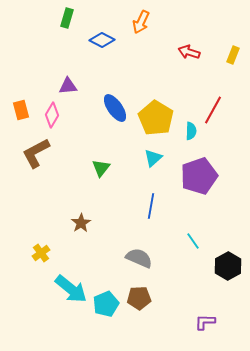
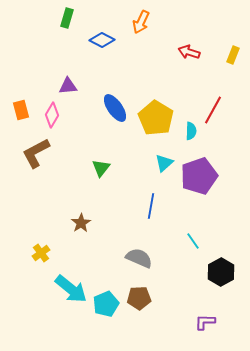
cyan triangle: moved 11 px right, 5 px down
black hexagon: moved 7 px left, 6 px down
